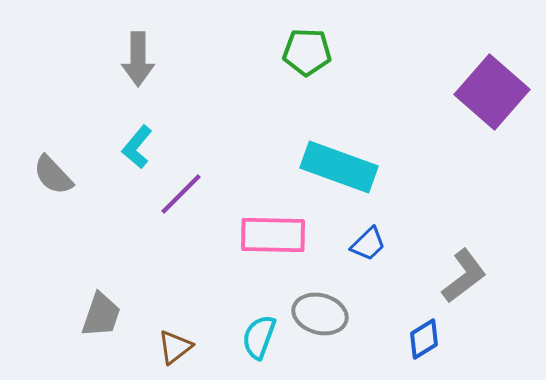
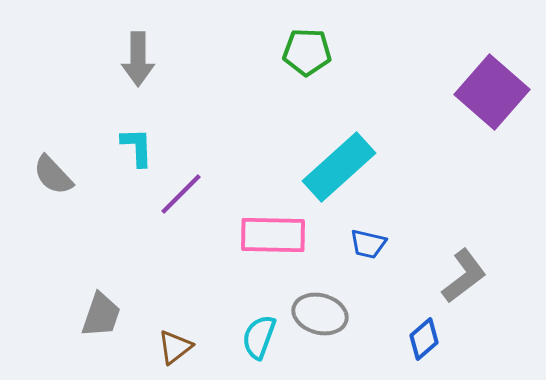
cyan L-shape: rotated 138 degrees clockwise
cyan rectangle: rotated 62 degrees counterclockwise
blue trapezoid: rotated 57 degrees clockwise
blue diamond: rotated 9 degrees counterclockwise
